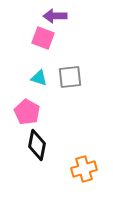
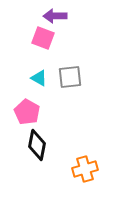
cyan triangle: rotated 12 degrees clockwise
orange cross: moved 1 px right
